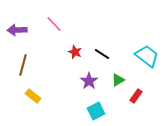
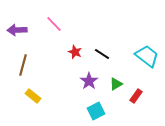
green triangle: moved 2 px left, 4 px down
